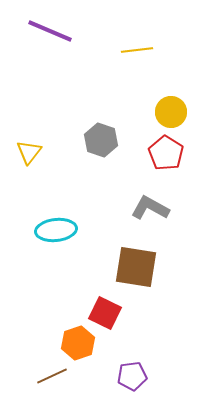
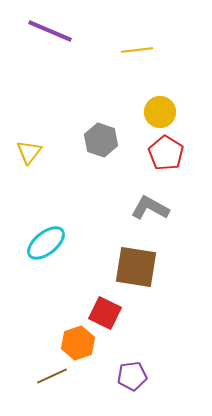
yellow circle: moved 11 px left
cyan ellipse: moved 10 px left, 13 px down; rotated 33 degrees counterclockwise
